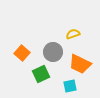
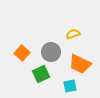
gray circle: moved 2 px left
